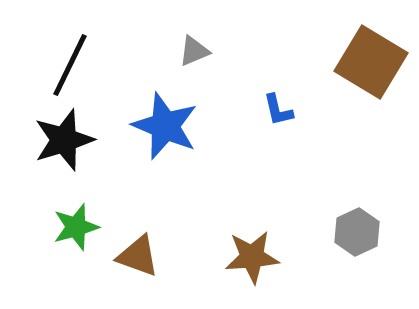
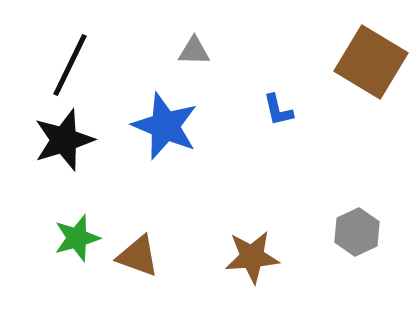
gray triangle: rotated 24 degrees clockwise
green star: moved 1 px right, 11 px down
